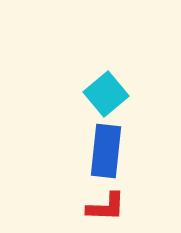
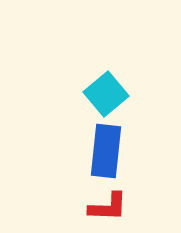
red L-shape: moved 2 px right
